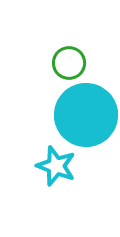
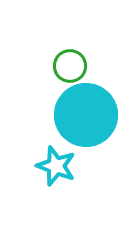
green circle: moved 1 px right, 3 px down
